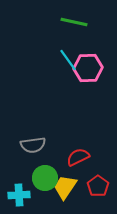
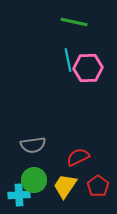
cyan line: rotated 25 degrees clockwise
green circle: moved 11 px left, 2 px down
yellow trapezoid: moved 1 px up
